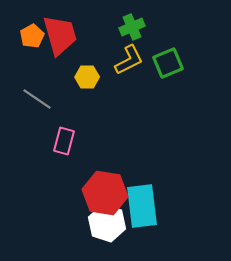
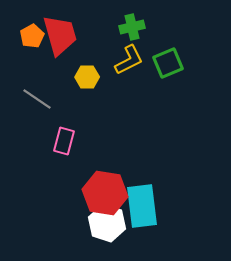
green cross: rotated 10 degrees clockwise
